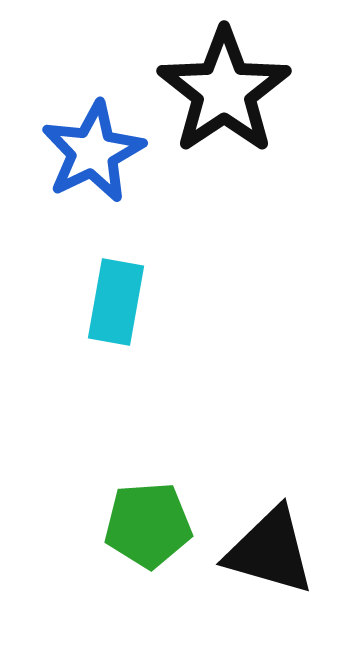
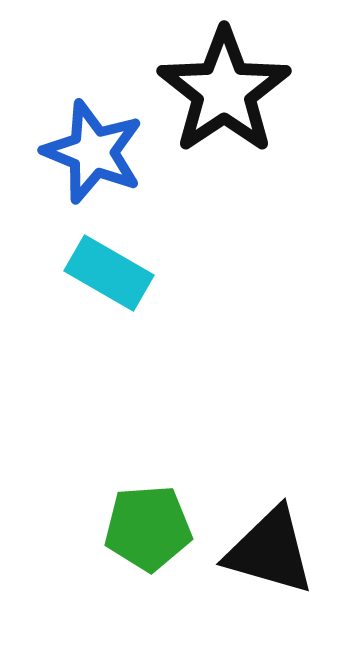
blue star: rotated 24 degrees counterclockwise
cyan rectangle: moved 7 px left, 29 px up; rotated 70 degrees counterclockwise
green pentagon: moved 3 px down
